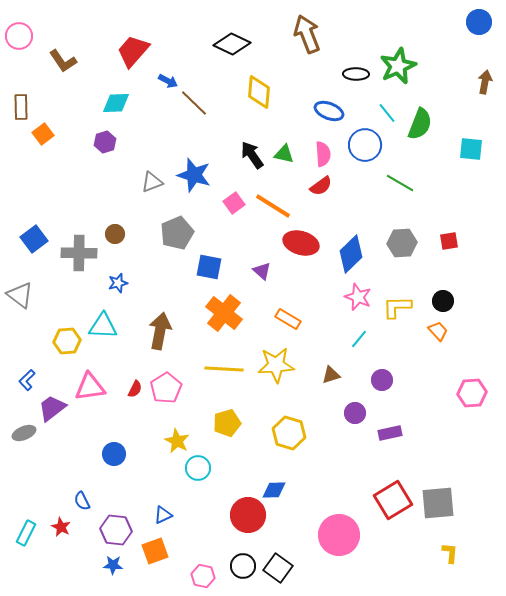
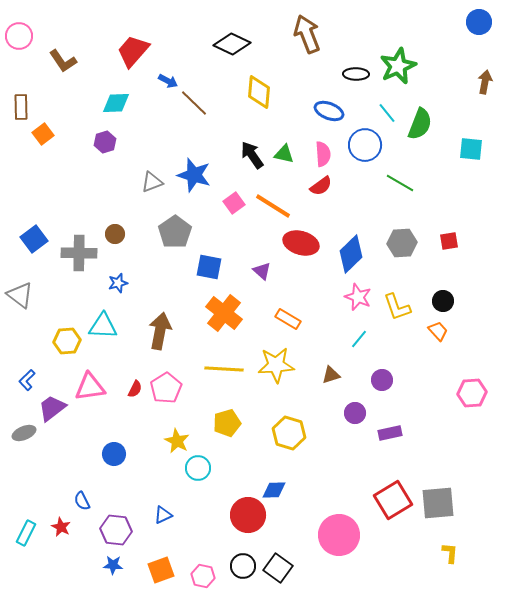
gray pentagon at (177, 233): moved 2 px left, 1 px up; rotated 12 degrees counterclockwise
yellow L-shape at (397, 307): rotated 108 degrees counterclockwise
orange square at (155, 551): moved 6 px right, 19 px down
